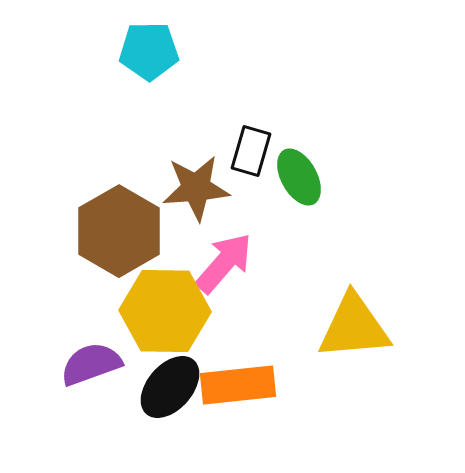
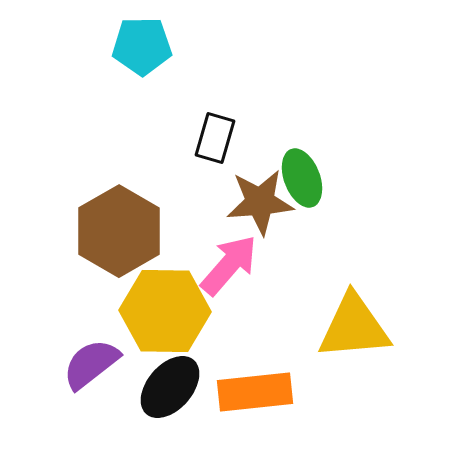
cyan pentagon: moved 7 px left, 5 px up
black rectangle: moved 36 px left, 13 px up
green ellipse: moved 3 px right, 1 px down; rotated 8 degrees clockwise
brown star: moved 64 px right, 14 px down
pink arrow: moved 5 px right, 2 px down
purple semicircle: rotated 18 degrees counterclockwise
orange rectangle: moved 17 px right, 7 px down
